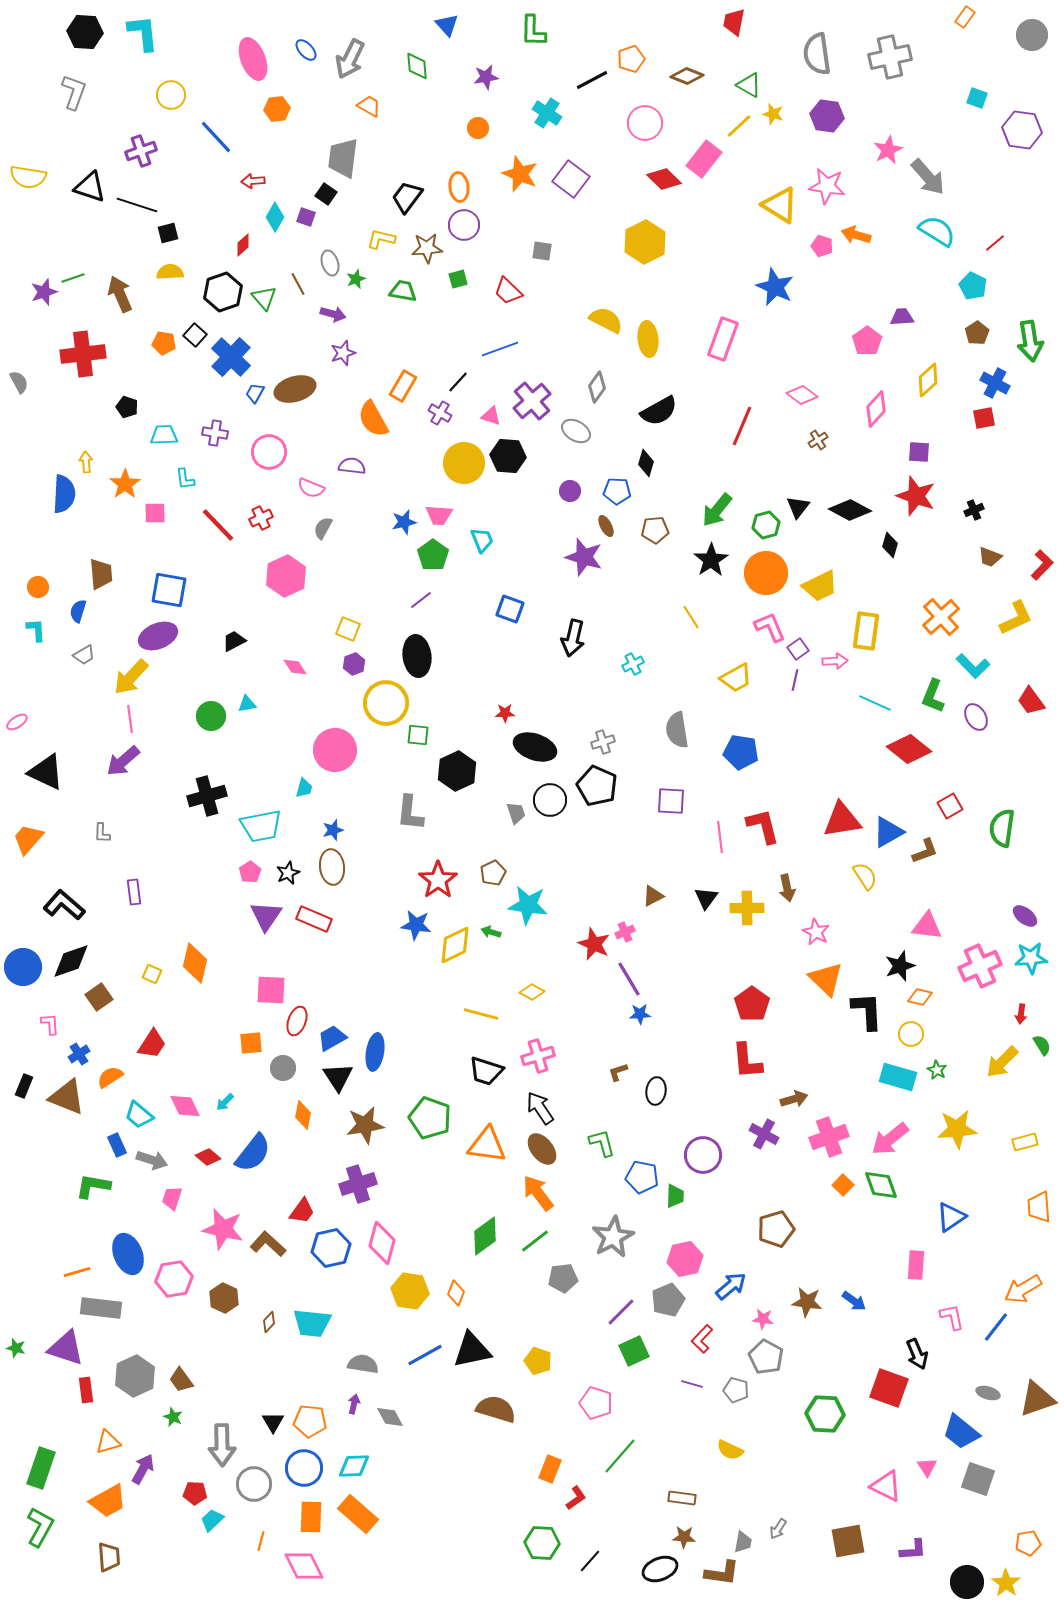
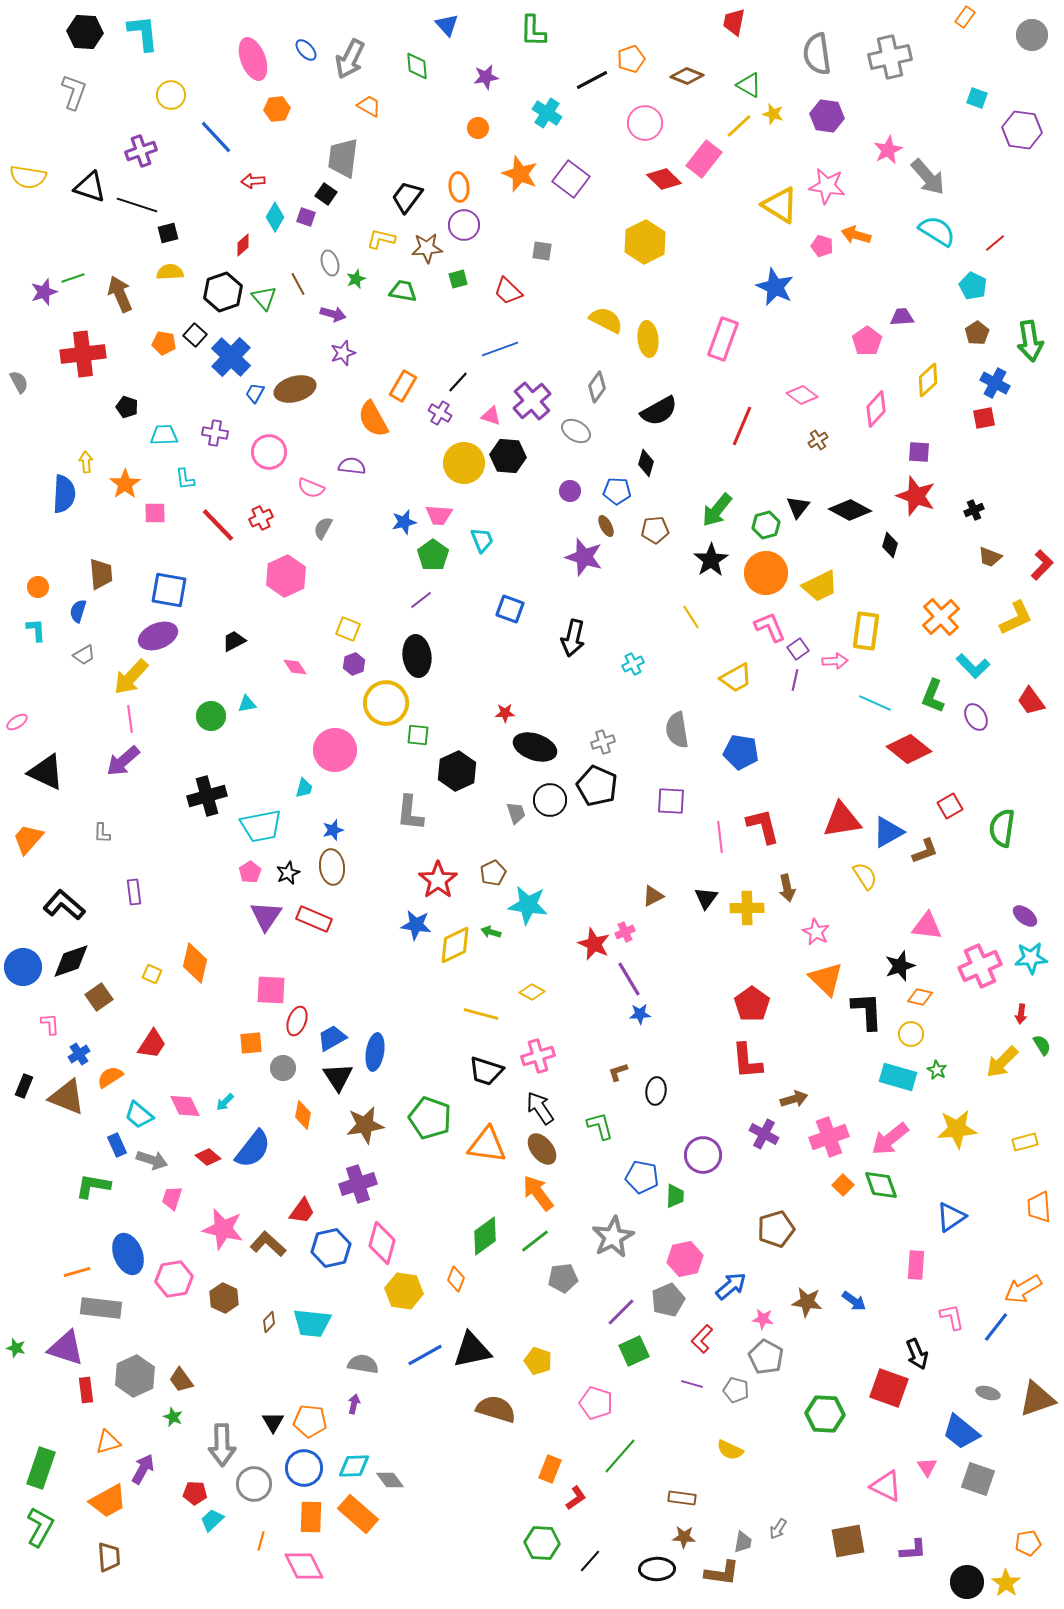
green L-shape at (602, 1143): moved 2 px left, 17 px up
blue semicircle at (253, 1153): moved 4 px up
yellow hexagon at (410, 1291): moved 6 px left
orange diamond at (456, 1293): moved 14 px up
gray diamond at (390, 1417): moved 63 px down; rotated 8 degrees counterclockwise
black ellipse at (660, 1569): moved 3 px left; rotated 20 degrees clockwise
